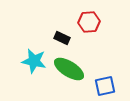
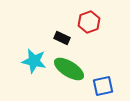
red hexagon: rotated 15 degrees counterclockwise
blue square: moved 2 px left
